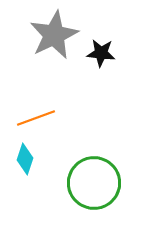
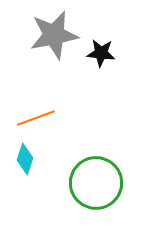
gray star: rotated 15 degrees clockwise
green circle: moved 2 px right
